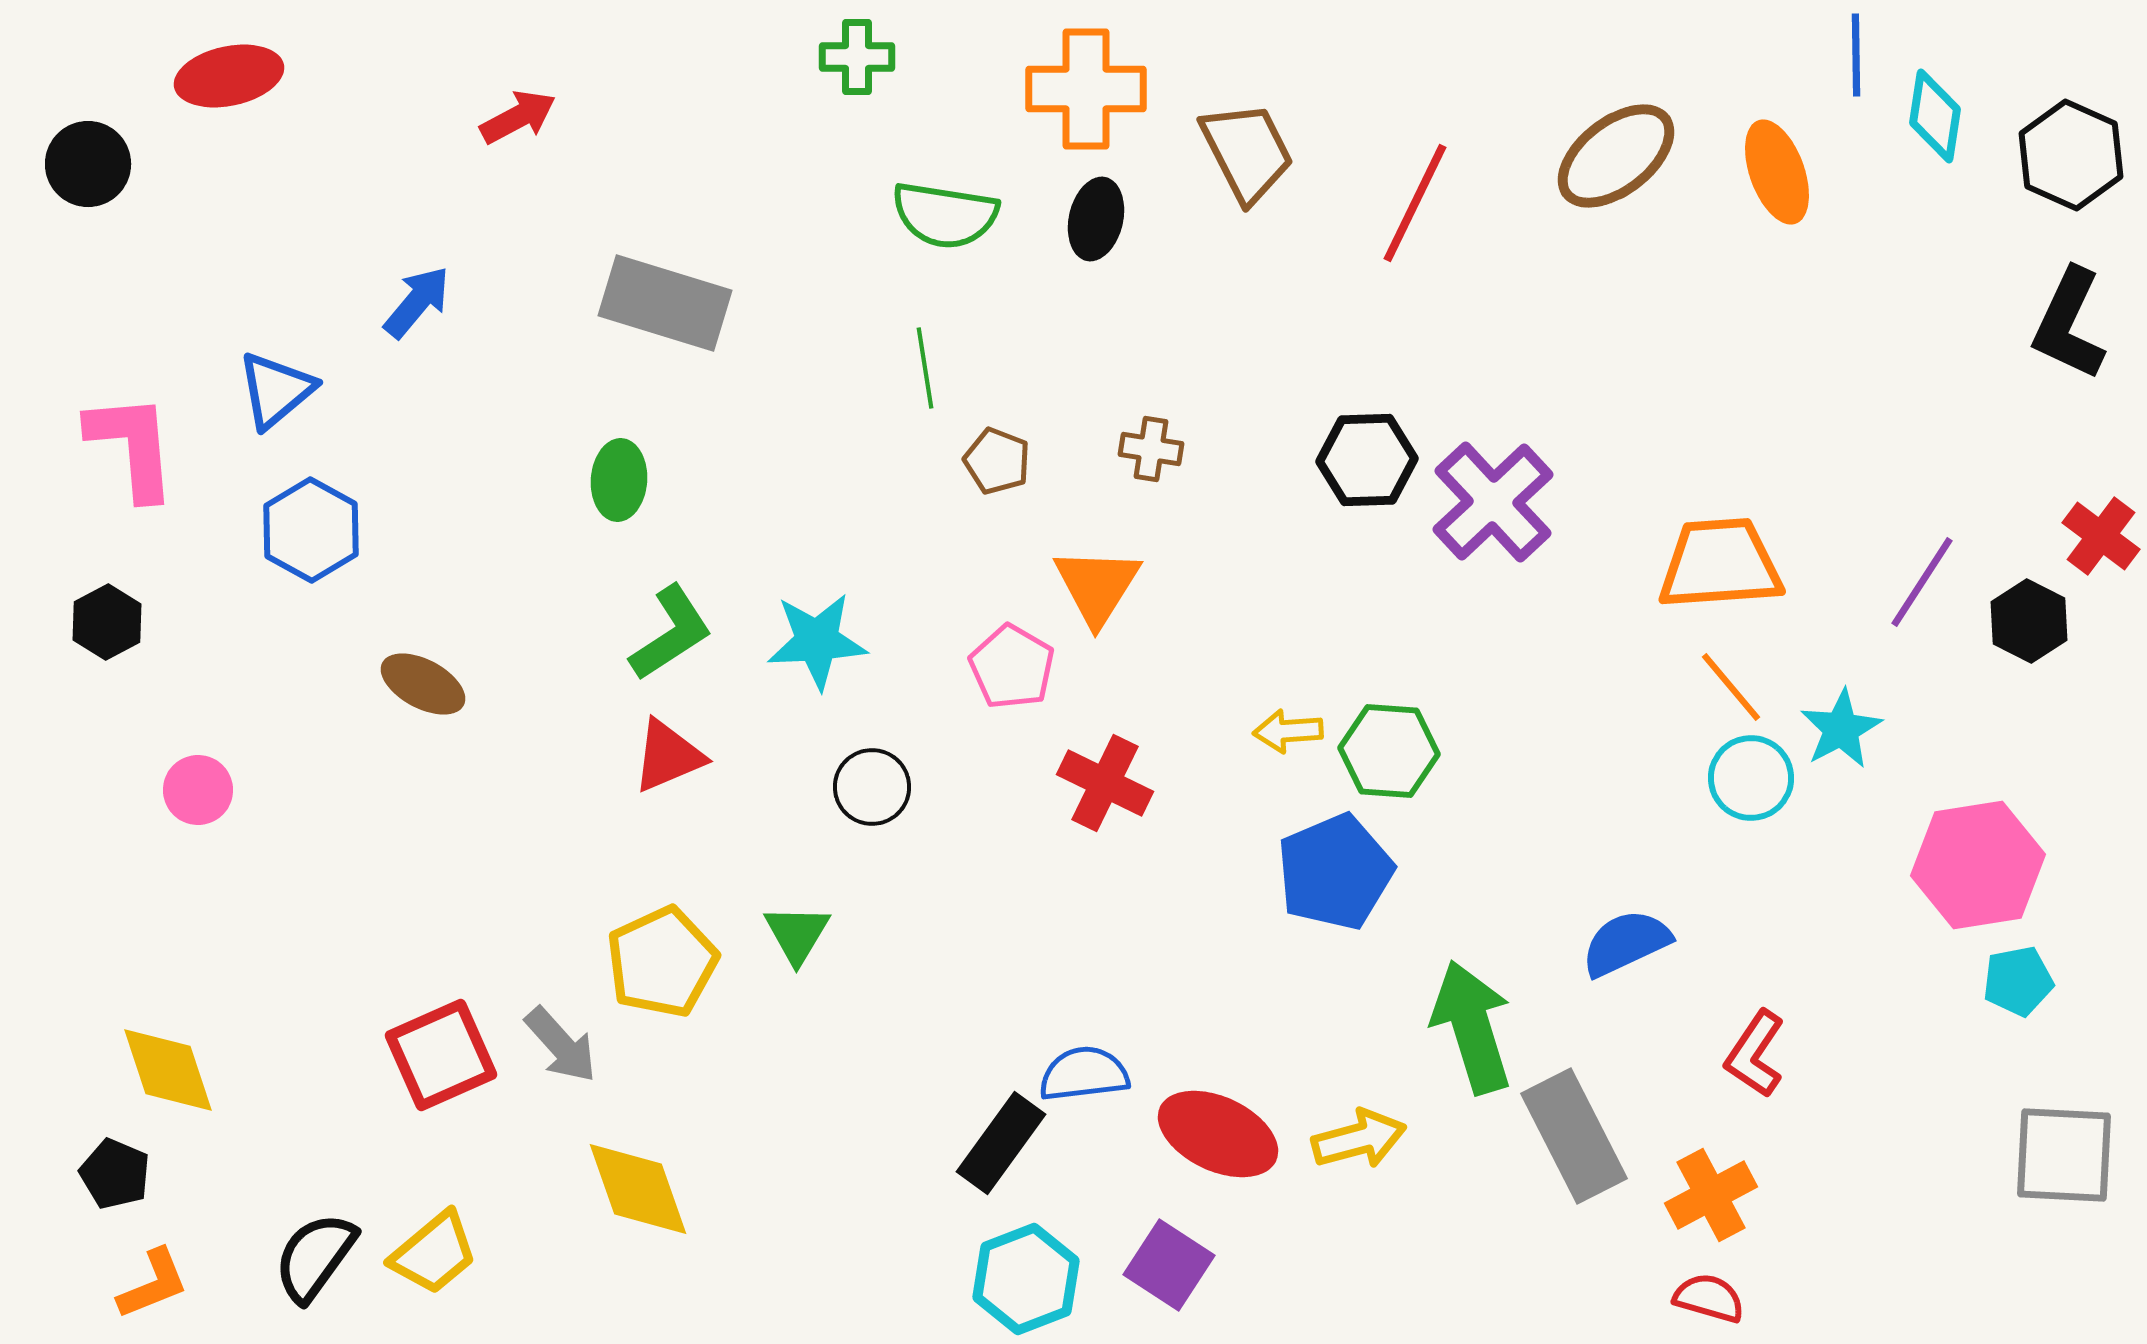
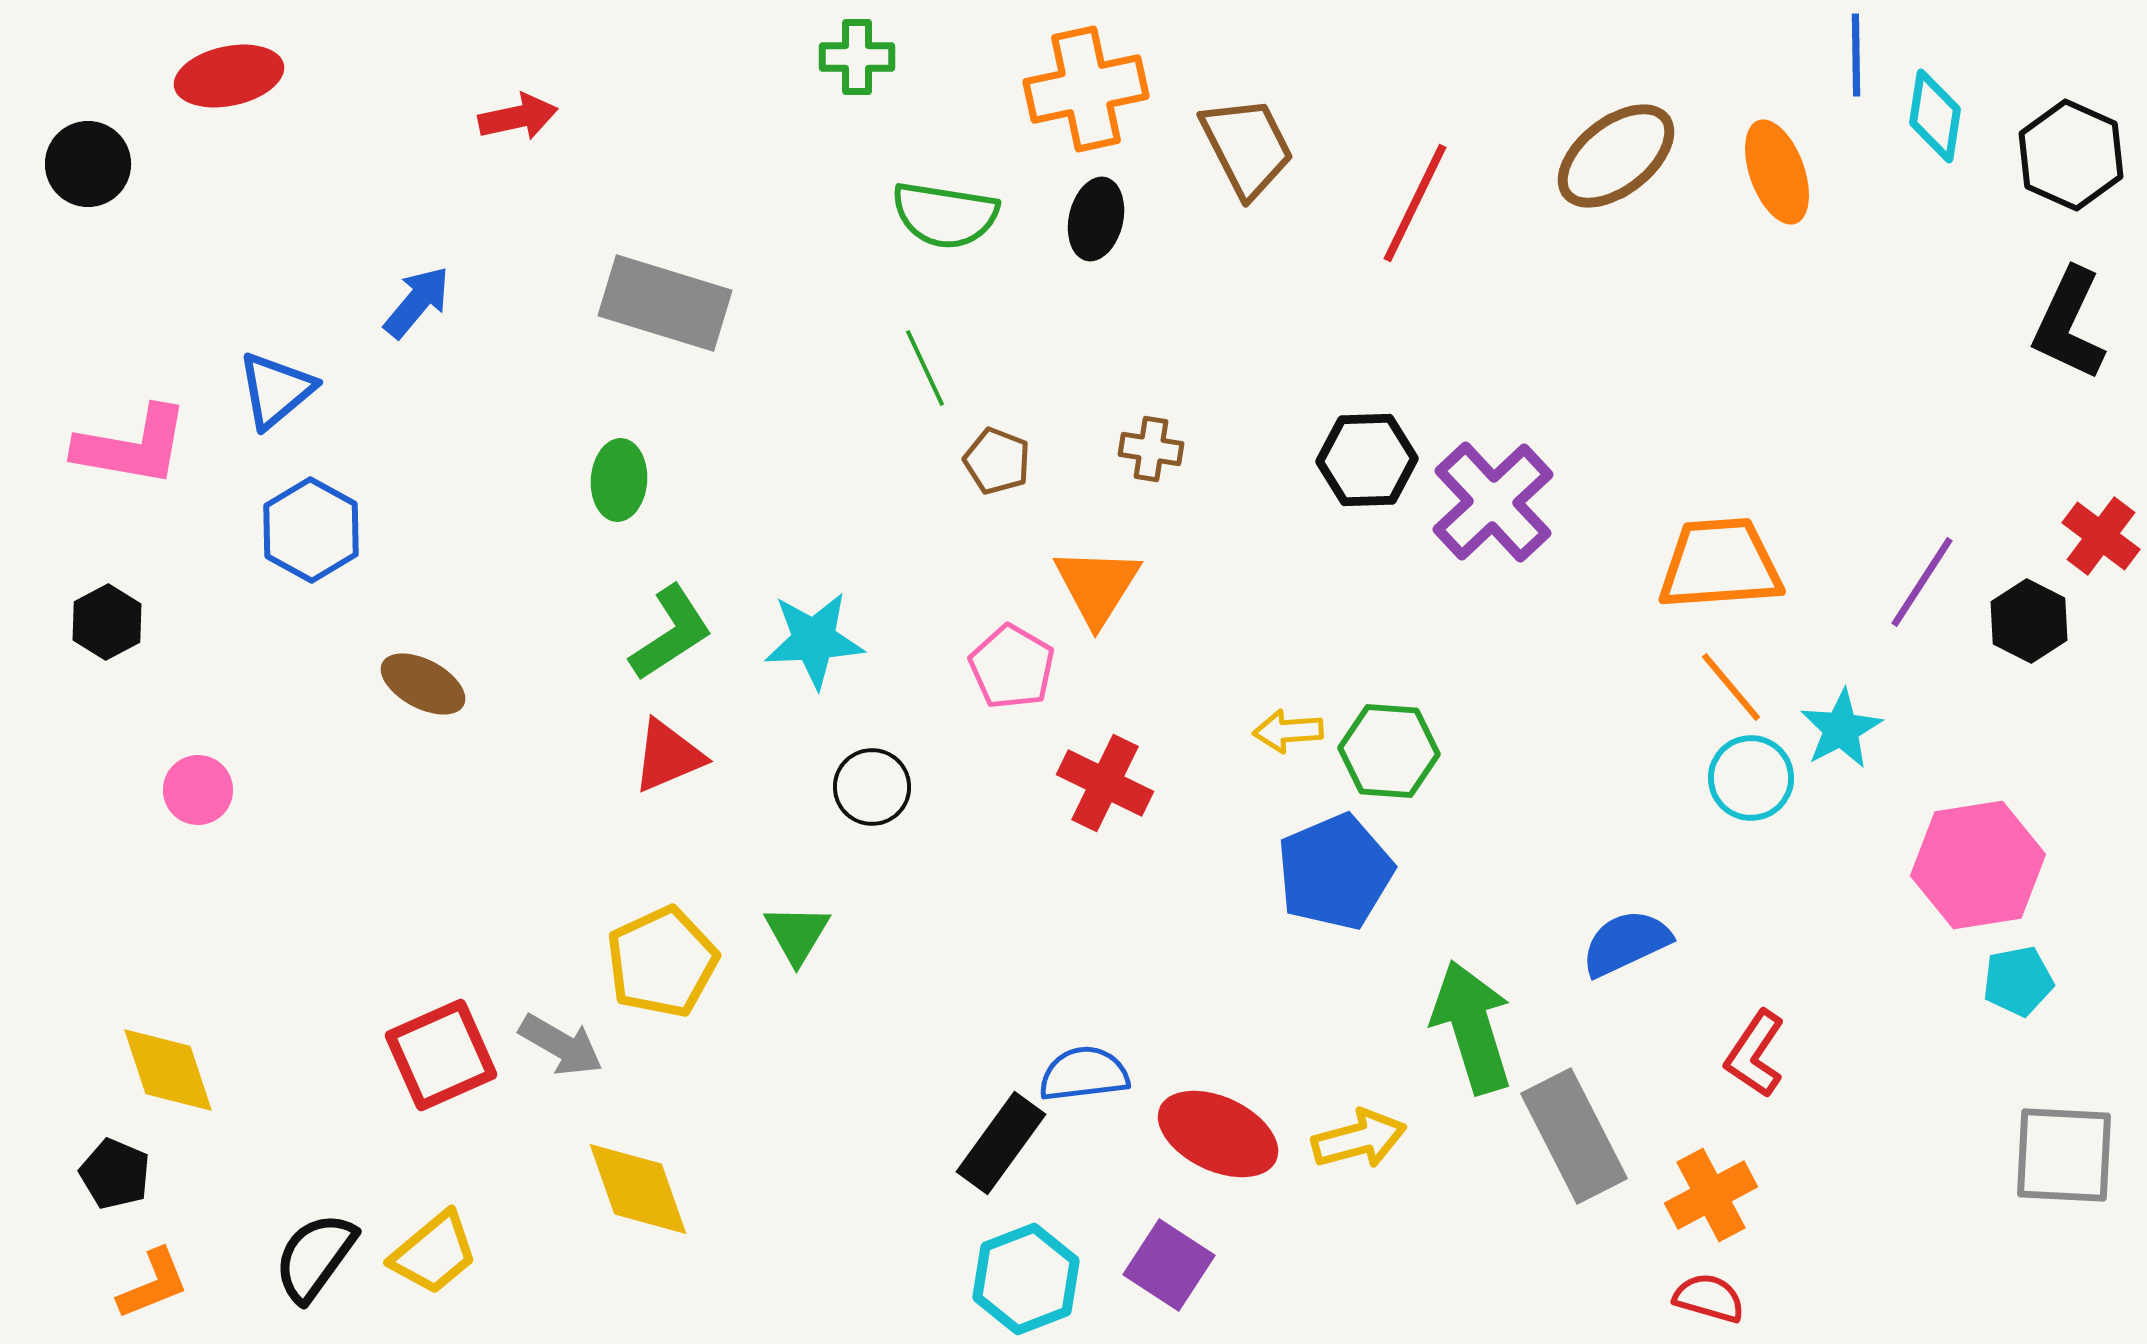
orange cross at (1086, 89): rotated 12 degrees counterclockwise
red arrow at (518, 117): rotated 16 degrees clockwise
brown trapezoid at (1247, 152): moved 5 px up
green line at (925, 368): rotated 16 degrees counterclockwise
pink L-shape at (132, 446): rotated 105 degrees clockwise
cyan star at (817, 641): moved 3 px left, 1 px up
gray arrow at (561, 1045): rotated 18 degrees counterclockwise
